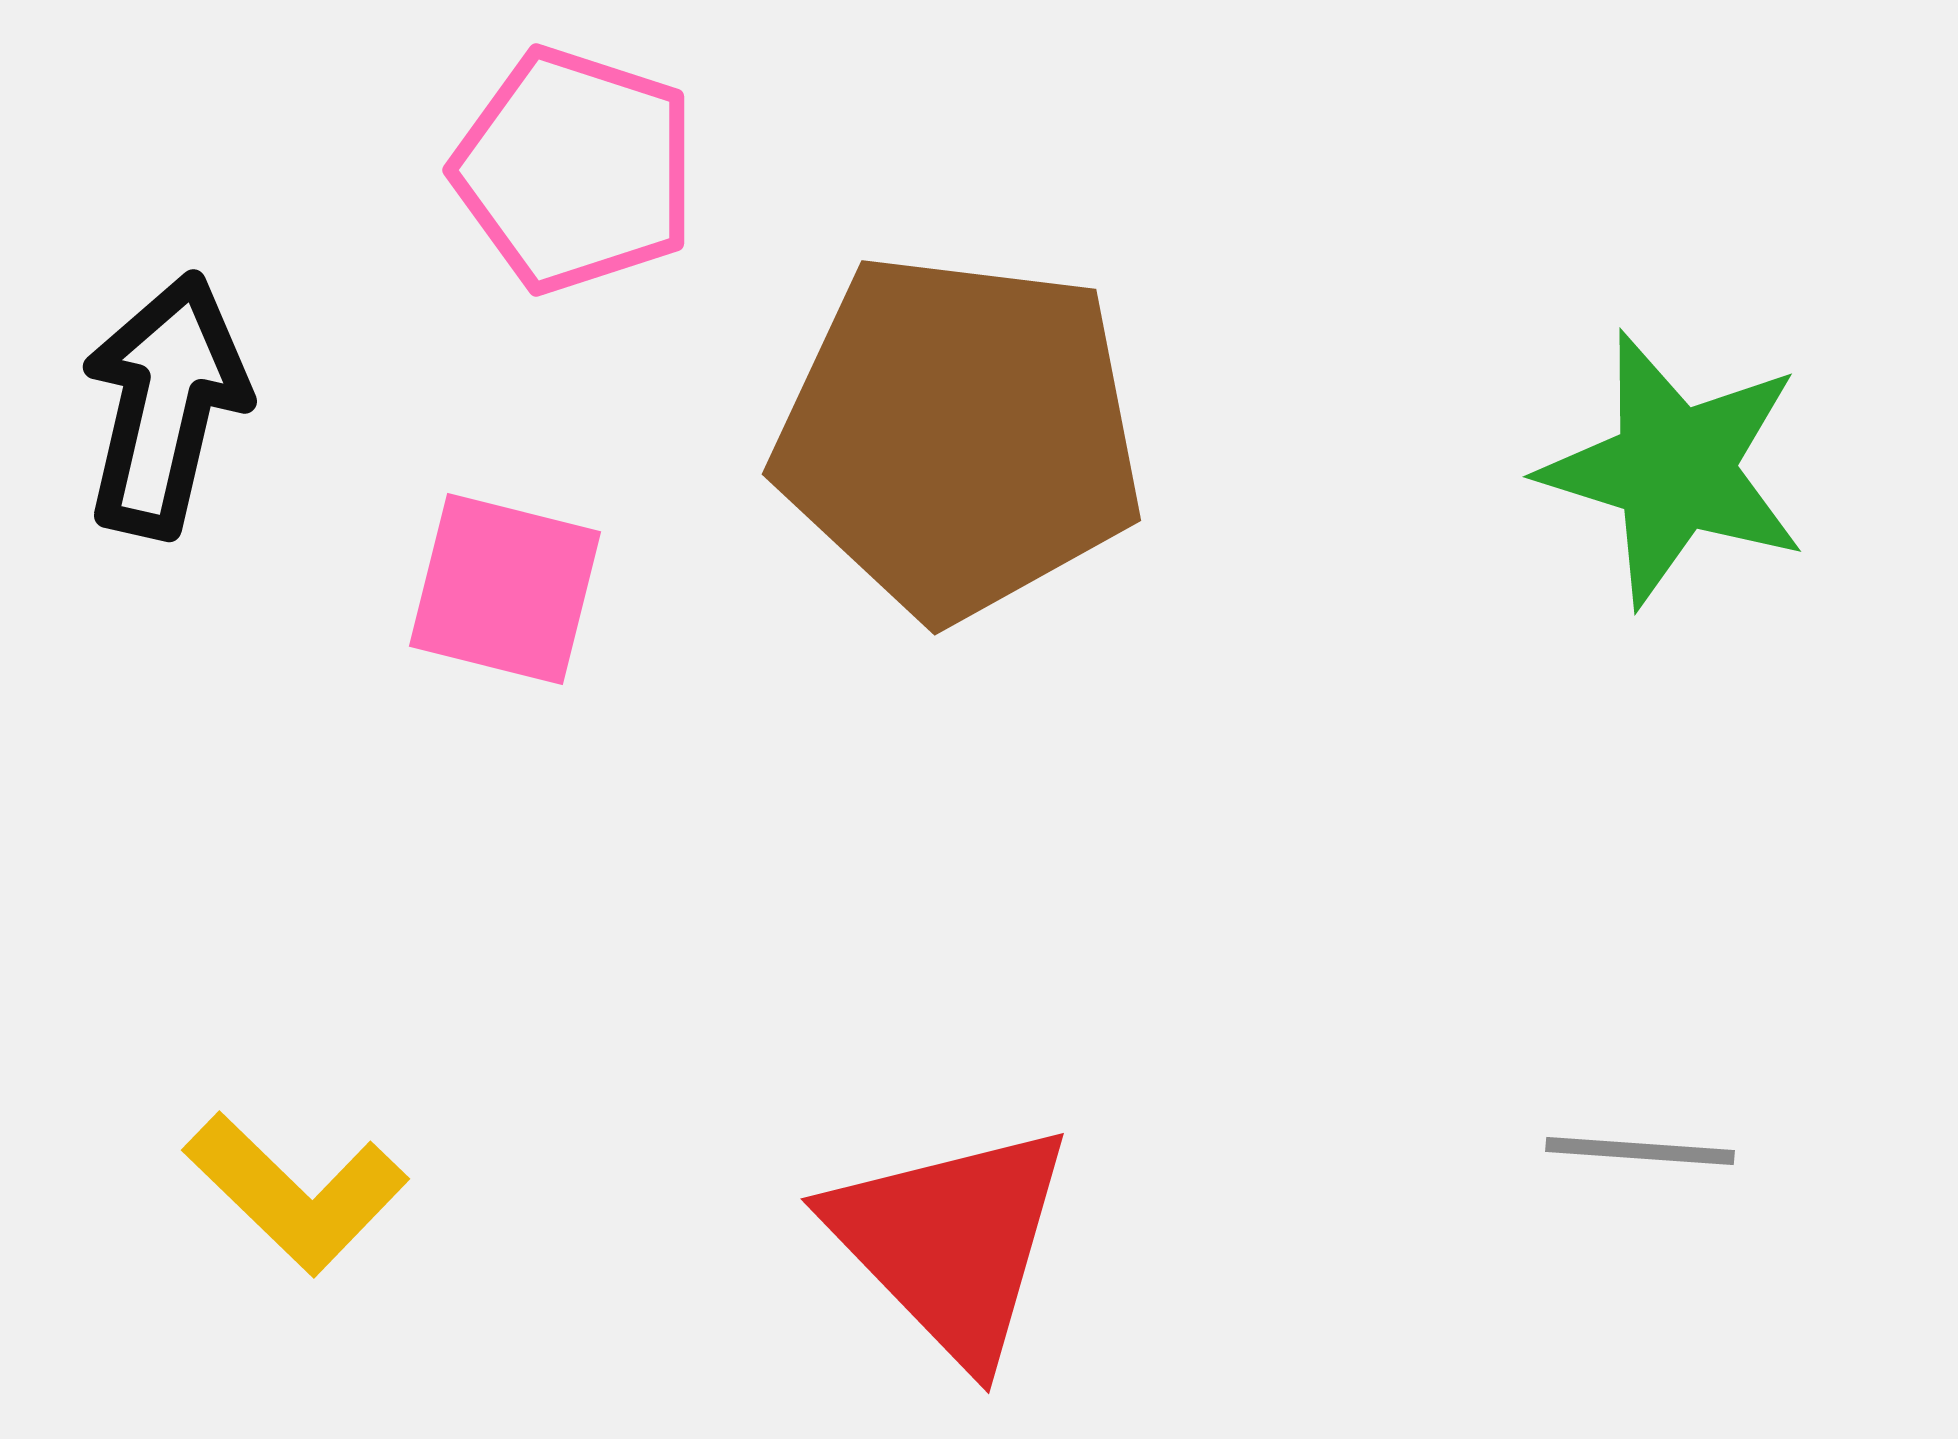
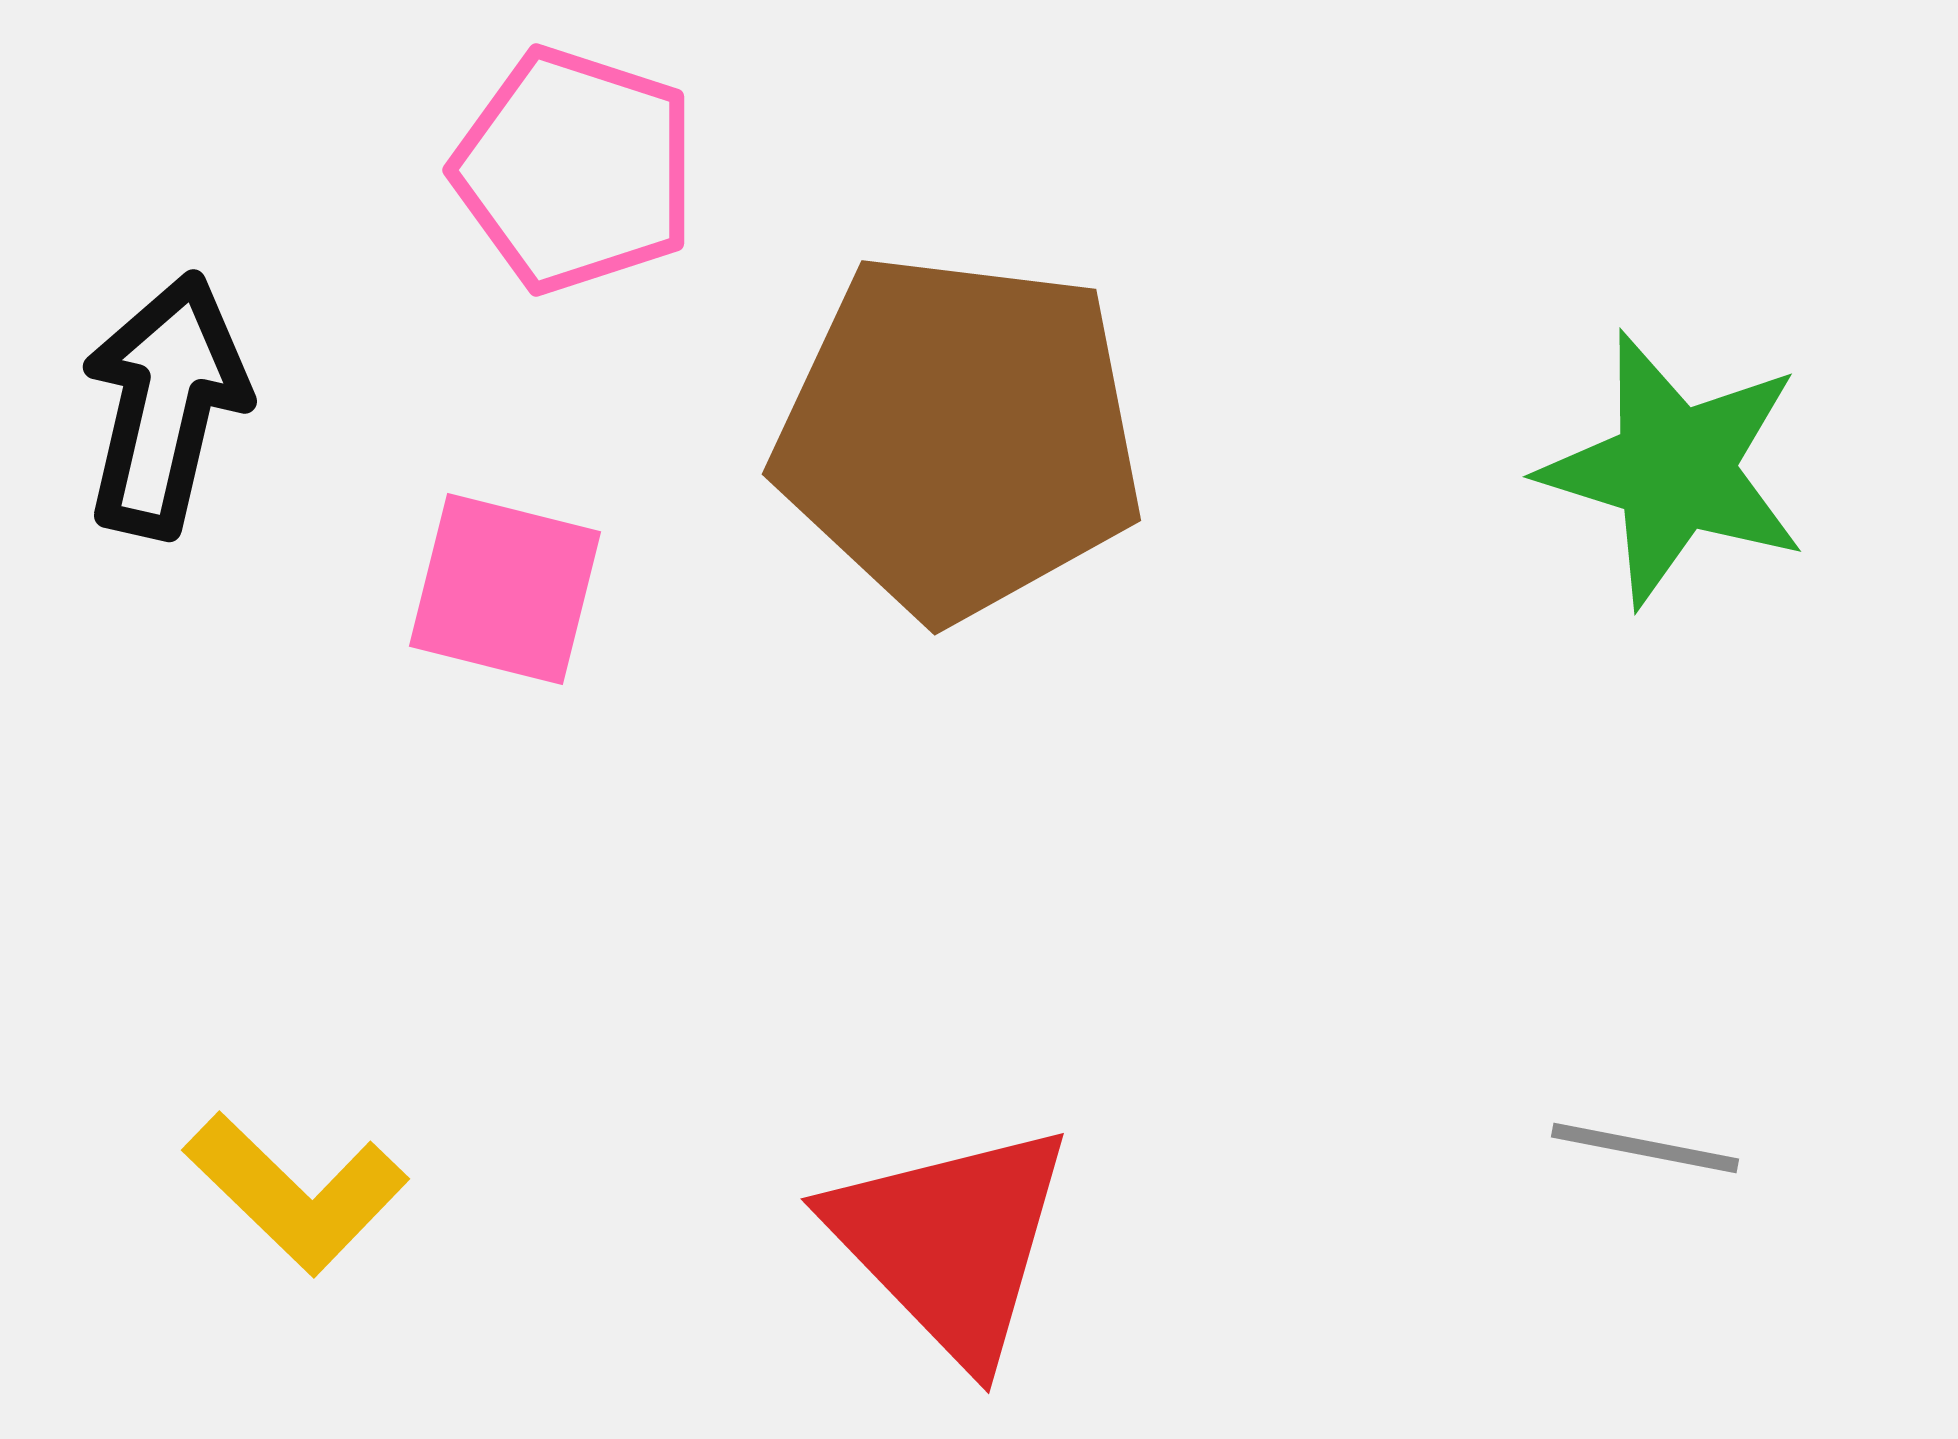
gray line: moved 5 px right, 3 px up; rotated 7 degrees clockwise
